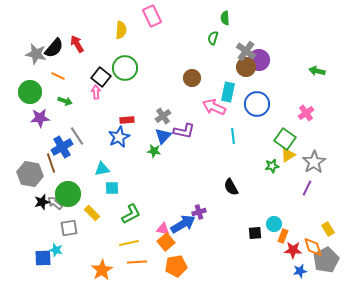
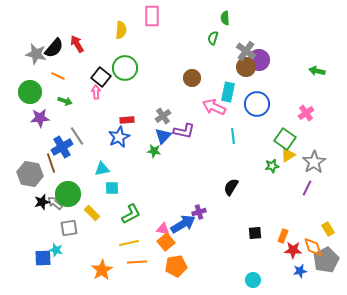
pink rectangle at (152, 16): rotated 25 degrees clockwise
black semicircle at (231, 187): rotated 60 degrees clockwise
cyan circle at (274, 224): moved 21 px left, 56 px down
